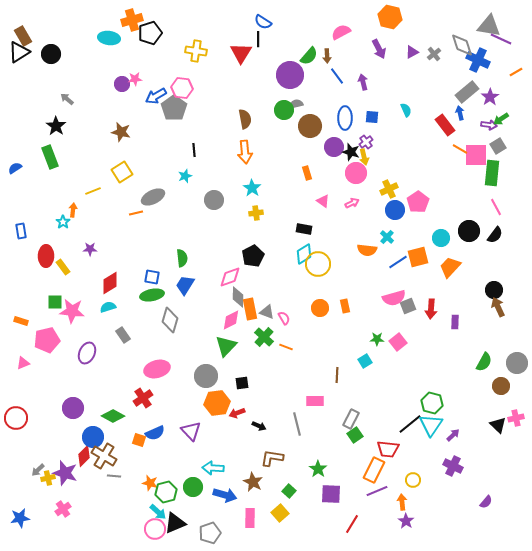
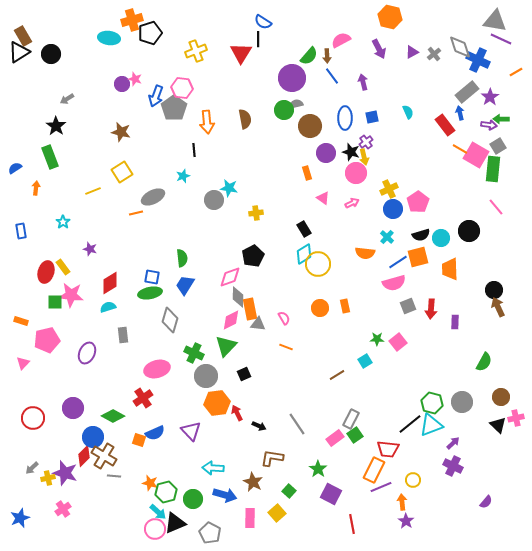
gray triangle at (489, 26): moved 6 px right, 5 px up
pink semicircle at (341, 32): moved 8 px down
gray diamond at (462, 45): moved 2 px left, 2 px down
yellow cross at (196, 51): rotated 30 degrees counterclockwise
purple circle at (290, 75): moved 2 px right, 3 px down
blue line at (337, 76): moved 5 px left
pink star at (135, 79): rotated 24 degrees clockwise
blue arrow at (156, 96): rotated 40 degrees counterclockwise
gray arrow at (67, 99): rotated 72 degrees counterclockwise
cyan semicircle at (406, 110): moved 2 px right, 2 px down
blue square at (372, 117): rotated 16 degrees counterclockwise
green arrow at (501, 119): rotated 35 degrees clockwise
purple circle at (334, 147): moved 8 px left, 6 px down
orange arrow at (245, 152): moved 38 px left, 30 px up
pink square at (476, 155): rotated 30 degrees clockwise
green rectangle at (492, 173): moved 1 px right, 4 px up
cyan star at (185, 176): moved 2 px left
cyan star at (252, 188): moved 23 px left; rotated 24 degrees counterclockwise
pink triangle at (323, 201): moved 3 px up
pink line at (496, 207): rotated 12 degrees counterclockwise
orange arrow at (73, 210): moved 37 px left, 22 px up
blue circle at (395, 210): moved 2 px left, 1 px up
black rectangle at (304, 229): rotated 49 degrees clockwise
black semicircle at (495, 235): moved 74 px left; rotated 36 degrees clockwise
purple star at (90, 249): rotated 16 degrees clockwise
orange semicircle at (367, 250): moved 2 px left, 3 px down
red ellipse at (46, 256): moved 16 px down; rotated 15 degrees clockwise
orange trapezoid at (450, 267): moved 2 px down; rotated 45 degrees counterclockwise
green ellipse at (152, 295): moved 2 px left, 2 px up
pink semicircle at (394, 298): moved 15 px up
pink star at (72, 311): moved 1 px left, 16 px up
gray triangle at (267, 312): moved 9 px left, 12 px down; rotated 14 degrees counterclockwise
gray rectangle at (123, 335): rotated 28 degrees clockwise
green cross at (264, 337): moved 70 px left, 16 px down; rotated 18 degrees counterclockwise
pink triangle at (23, 363): rotated 24 degrees counterclockwise
gray circle at (517, 363): moved 55 px left, 39 px down
brown line at (337, 375): rotated 56 degrees clockwise
black square at (242, 383): moved 2 px right, 9 px up; rotated 16 degrees counterclockwise
brown circle at (501, 386): moved 11 px down
pink rectangle at (315, 401): moved 20 px right, 37 px down; rotated 36 degrees counterclockwise
red arrow at (237, 413): rotated 84 degrees clockwise
red circle at (16, 418): moved 17 px right
gray line at (297, 424): rotated 20 degrees counterclockwise
cyan triangle at (431, 425): rotated 35 degrees clockwise
purple arrow at (453, 435): moved 8 px down
gray arrow at (38, 470): moved 6 px left, 2 px up
green circle at (193, 487): moved 12 px down
purple line at (377, 491): moved 4 px right, 4 px up
purple square at (331, 494): rotated 25 degrees clockwise
yellow square at (280, 513): moved 3 px left
blue star at (20, 518): rotated 12 degrees counterclockwise
red line at (352, 524): rotated 42 degrees counterclockwise
gray pentagon at (210, 533): rotated 25 degrees counterclockwise
